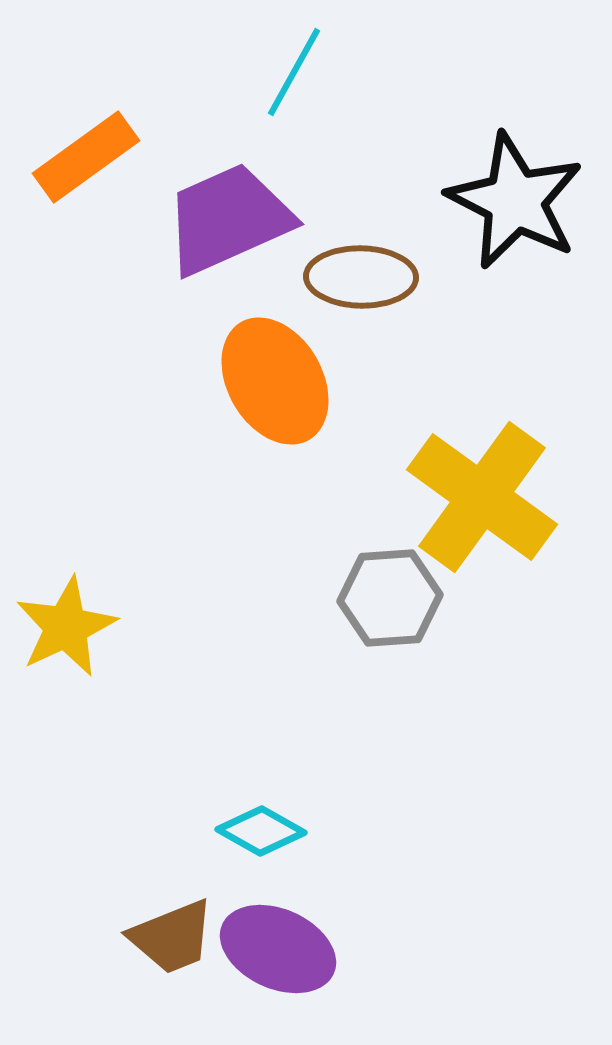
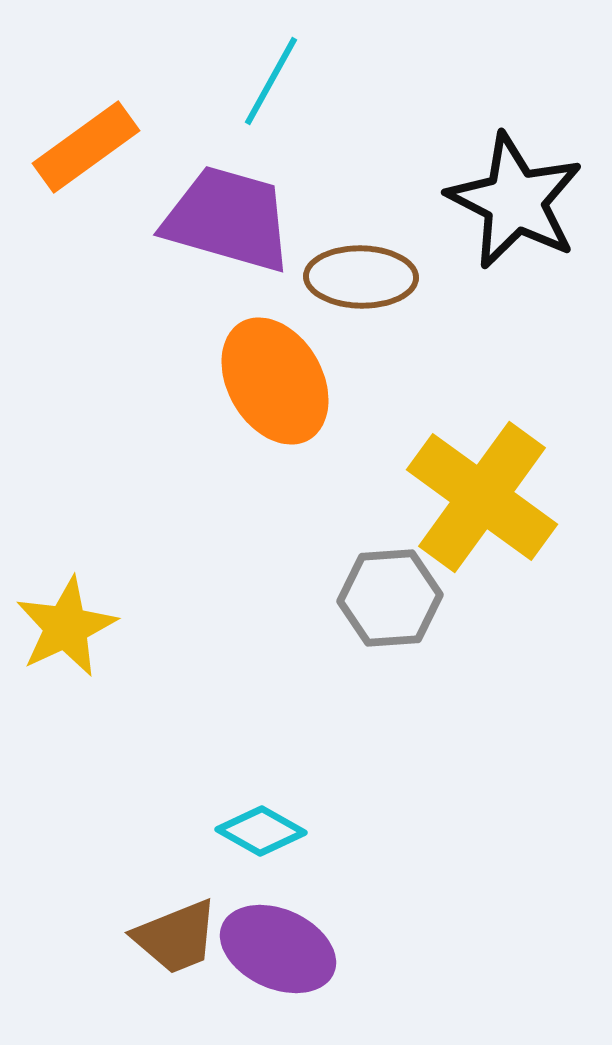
cyan line: moved 23 px left, 9 px down
orange rectangle: moved 10 px up
purple trapezoid: rotated 40 degrees clockwise
brown trapezoid: moved 4 px right
